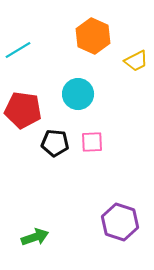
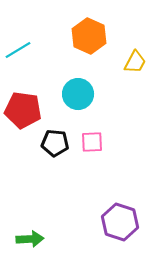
orange hexagon: moved 4 px left
yellow trapezoid: moved 1 px left, 1 px down; rotated 35 degrees counterclockwise
green arrow: moved 5 px left, 2 px down; rotated 16 degrees clockwise
